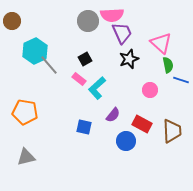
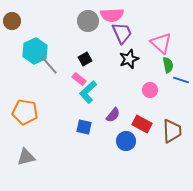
cyan L-shape: moved 9 px left, 4 px down
